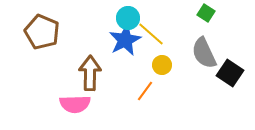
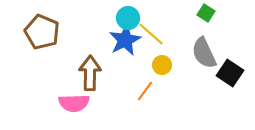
pink semicircle: moved 1 px left, 1 px up
